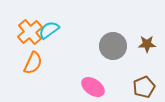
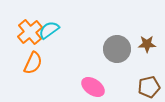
gray circle: moved 4 px right, 3 px down
brown pentagon: moved 5 px right; rotated 10 degrees clockwise
